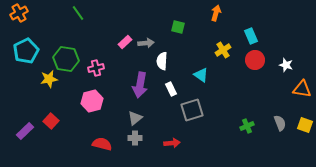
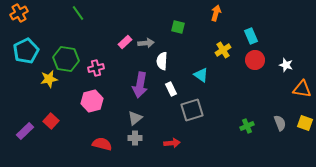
yellow square: moved 2 px up
